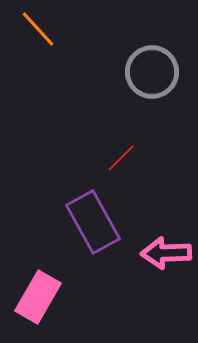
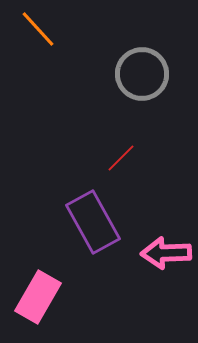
gray circle: moved 10 px left, 2 px down
